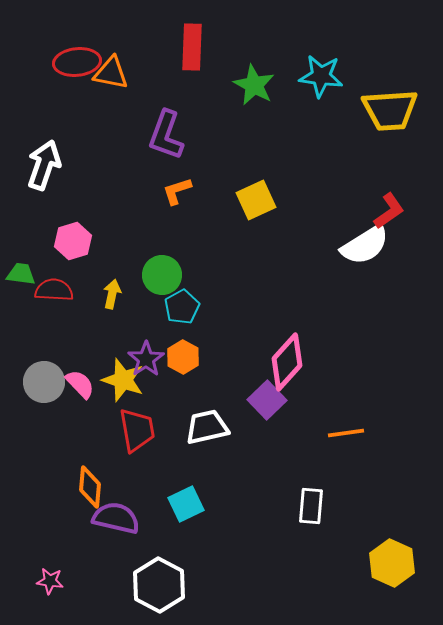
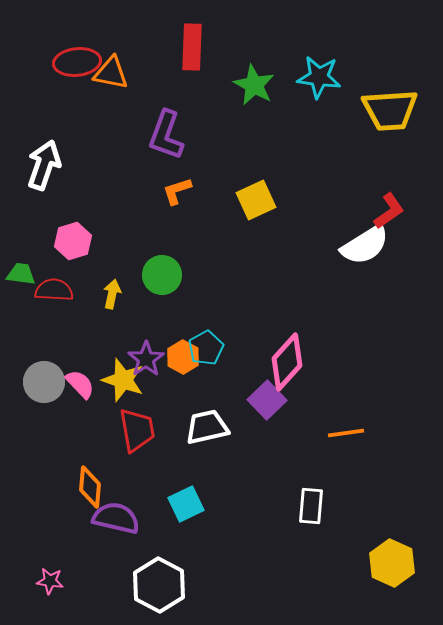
cyan star: moved 2 px left, 1 px down
cyan pentagon: moved 24 px right, 41 px down
